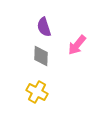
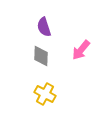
pink arrow: moved 4 px right, 5 px down
yellow cross: moved 8 px right, 2 px down
